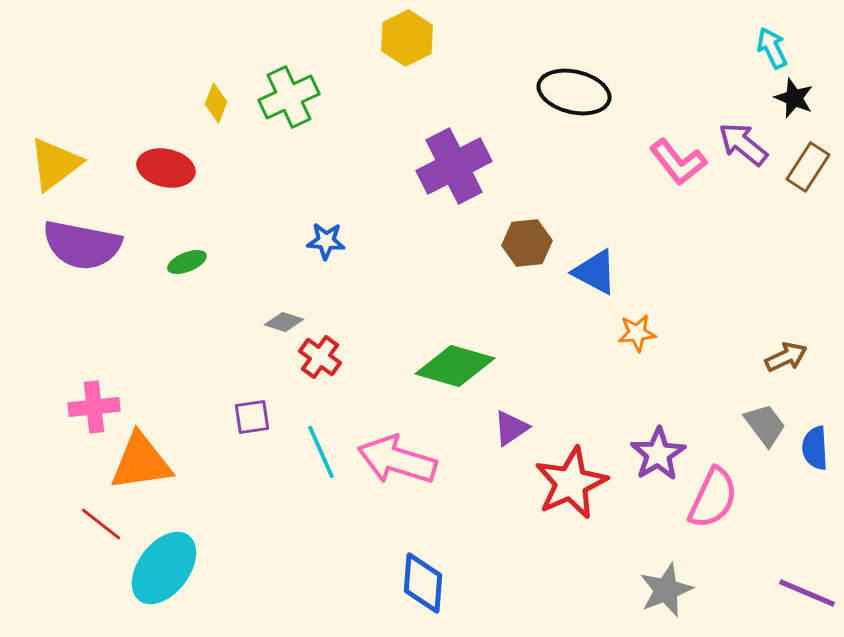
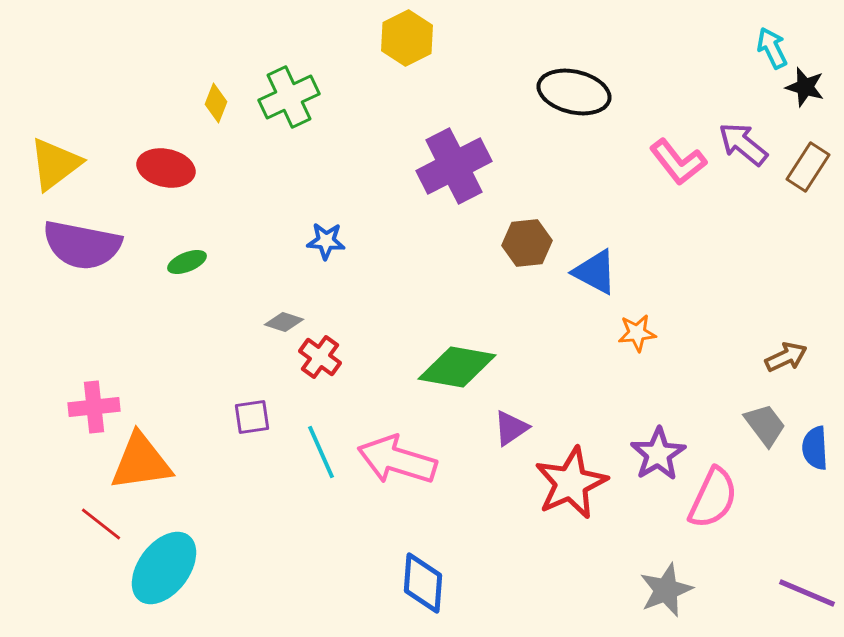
black star: moved 11 px right, 11 px up; rotated 6 degrees counterclockwise
green diamond: moved 2 px right, 1 px down; rotated 6 degrees counterclockwise
